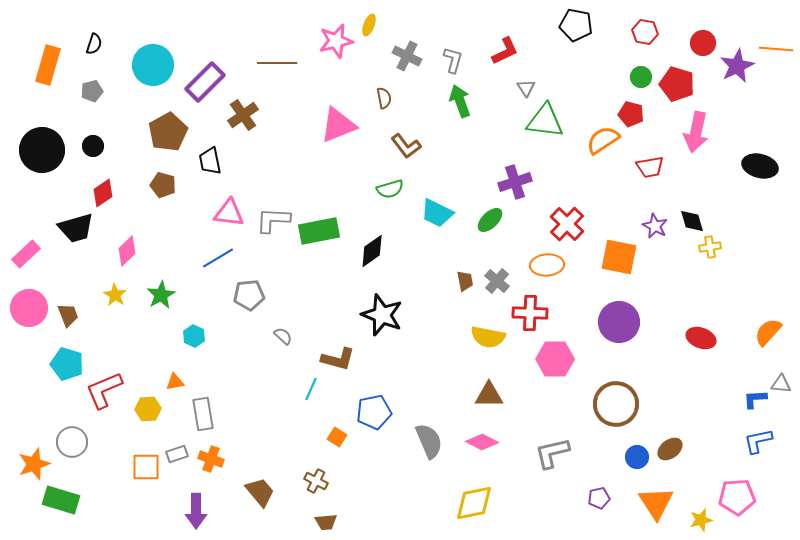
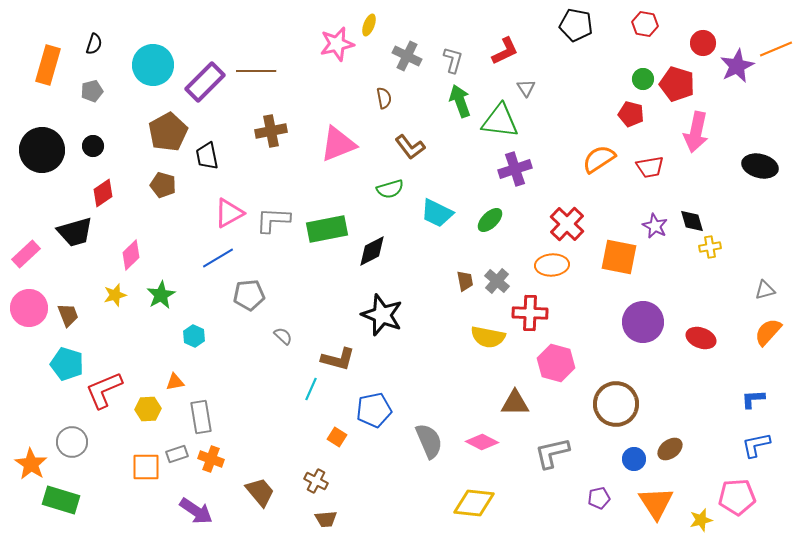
red hexagon at (645, 32): moved 8 px up
pink star at (336, 41): moved 1 px right, 3 px down
orange line at (776, 49): rotated 28 degrees counterclockwise
brown line at (277, 63): moved 21 px left, 8 px down
green circle at (641, 77): moved 2 px right, 2 px down
brown cross at (243, 115): moved 28 px right, 16 px down; rotated 24 degrees clockwise
green triangle at (545, 121): moved 45 px left
pink triangle at (338, 125): moved 19 px down
orange semicircle at (603, 140): moved 4 px left, 19 px down
brown L-shape at (406, 146): moved 4 px right, 1 px down
black trapezoid at (210, 161): moved 3 px left, 5 px up
purple cross at (515, 182): moved 13 px up
pink triangle at (229, 213): rotated 36 degrees counterclockwise
black trapezoid at (76, 228): moved 1 px left, 4 px down
green rectangle at (319, 231): moved 8 px right, 2 px up
pink diamond at (127, 251): moved 4 px right, 4 px down
black diamond at (372, 251): rotated 8 degrees clockwise
orange ellipse at (547, 265): moved 5 px right
yellow star at (115, 295): rotated 25 degrees clockwise
purple circle at (619, 322): moved 24 px right
pink hexagon at (555, 359): moved 1 px right, 4 px down; rotated 15 degrees clockwise
gray triangle at (781, 384): moved 16 px left, 94 px up; rotated 20 degrees counterclockwise
brown triangle at (489, 395): moved 26 px right, 8 px down
blue L-shape at (755, 399): moved 2 px left
blue pentagon at (374, 412): moved 2 px up
gray rectangle at (203, 414): moved 2 px left, 3 px down
blue L-shape at (758, 441): moved 2 px left, 4 px down
blue circle at (637, 457): moved 3 px left, 2 px down
orange star at (34, 464): moved 3 px left; rotated 20 degrees counterclockwise
yellow diamond at (474, 503): rotated 18 degrees clockwise
purple arrow at (196, 511): rotated 56 degrees counterclockwise
brown trapezoid at (326, 522): moved 3 px up
